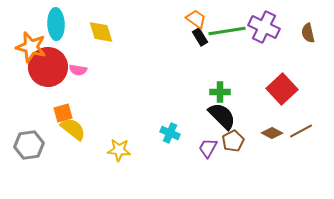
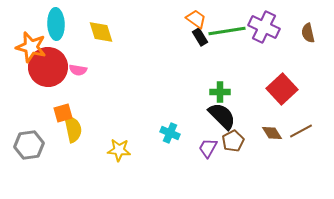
yellow semicircle: rotated 40 degrees clockwise
brown diamond: rotated 30 degrees clockwise
